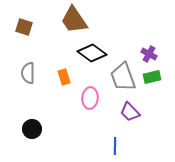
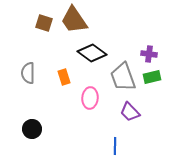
brown square: moved 20 px right, 4 px up
purple cross: rotated 21 degrees counterclockwise
